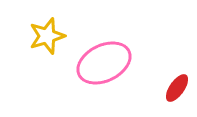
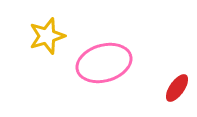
pink ellipse: rotated 10 degrees clockwise
